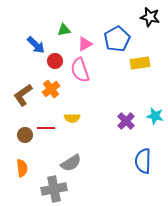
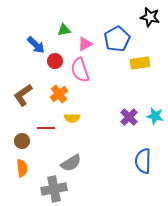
orange cross: moved 8 px right, 5 px down
purple cross: moved 3 px right, 4 px up
brown circle: moved 3 px left, 6 px down
